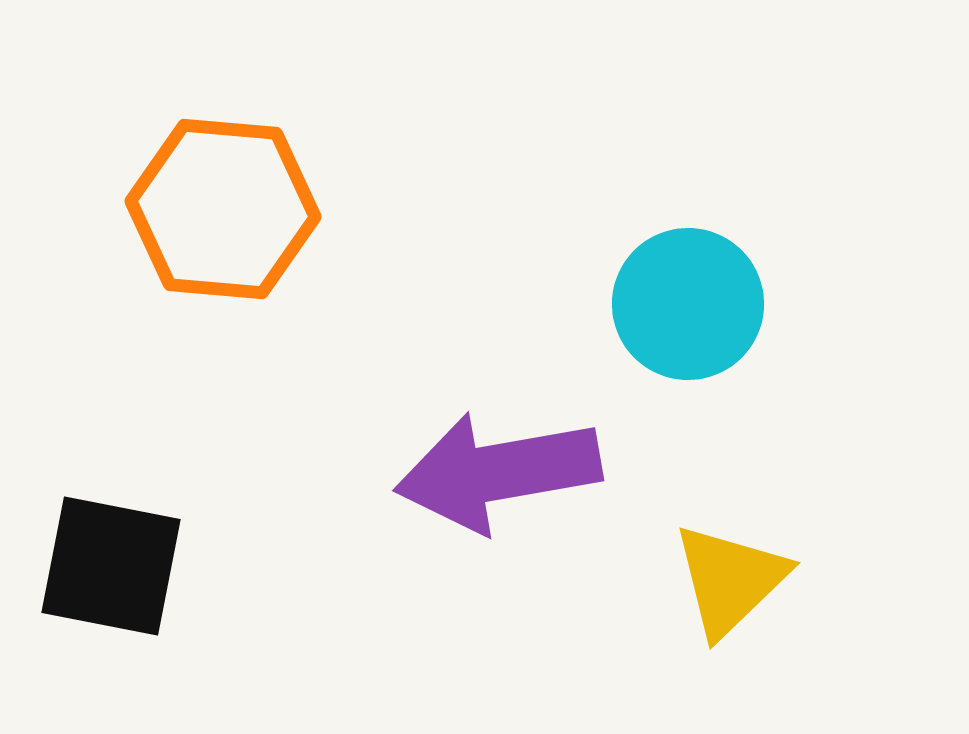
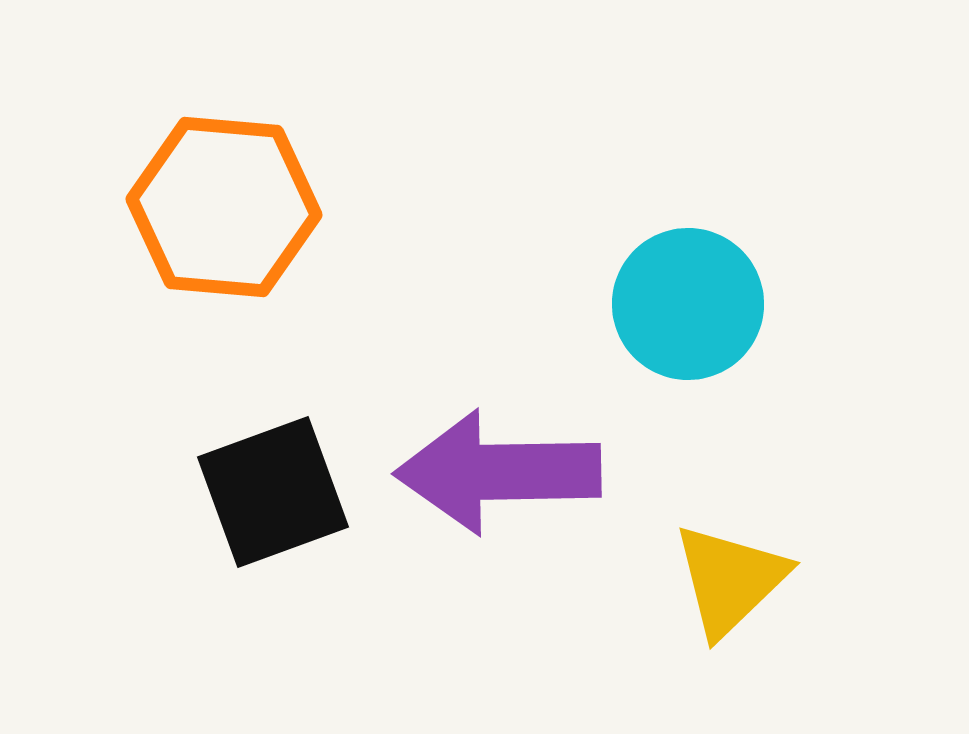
orange hexagon: moved 1 px right, 2 px up
purple arrow: rotated 9 degrees clockwise
black square: moved 162 px right, 74 px up; rotated 31 degrees counterclockwise
